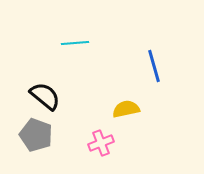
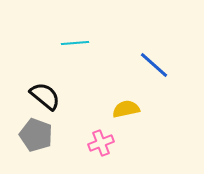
blue line: moved 1 px up; rotated 32 degrees counterclockwise
